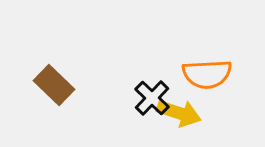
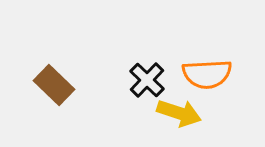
black cross: moved 5 px left, 18 px up
